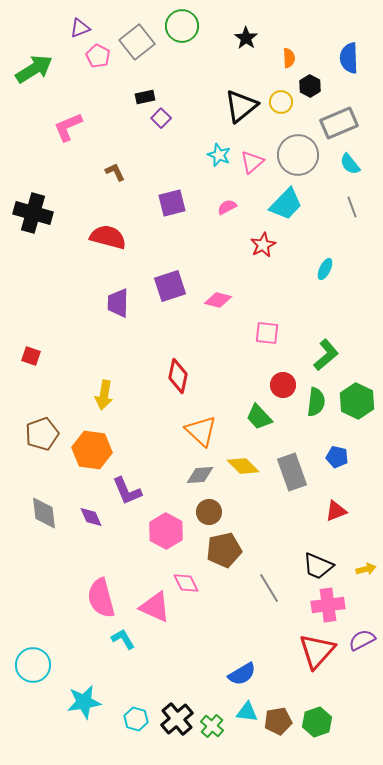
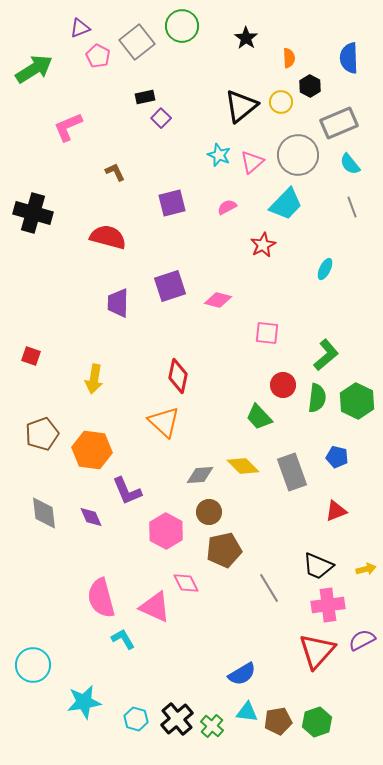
yellow arrow at (104, 395): moved 10 px left, 16 px up
green semicircle at (316, 402): moved 1 px right, 4 px up
orange triangle at (201, 431): moved 37 px left, 9 px up
